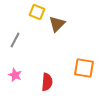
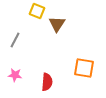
yellow square: moved 1 px up
brown triangle: rotated 12 degrees counterclockwise
pink star: rotated 16 degrees counterclockwise
